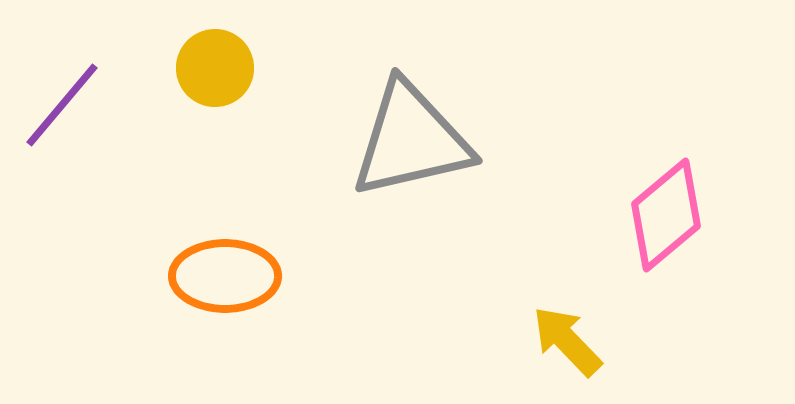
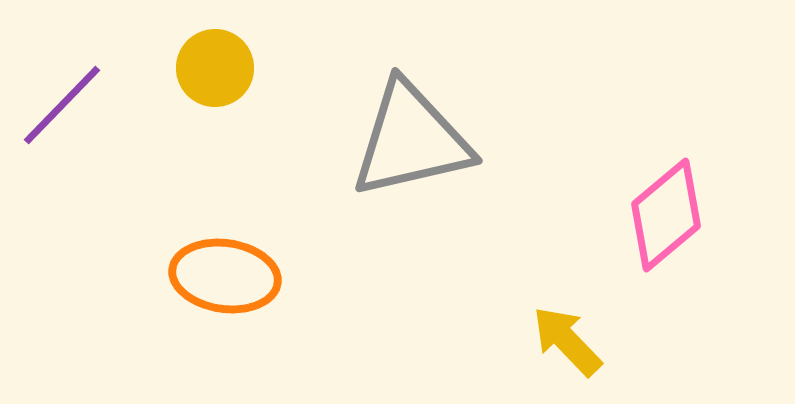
purple line: rotated 4 degrees clockwise
orange ellipse: rotated 8 degrees clockwise
